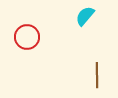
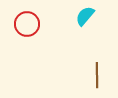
red circle: moved 13 px up
